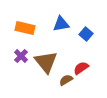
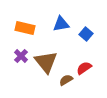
red semicircle: moved 3 px right
